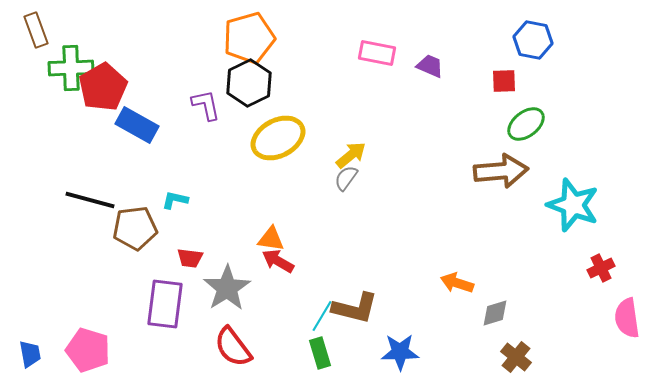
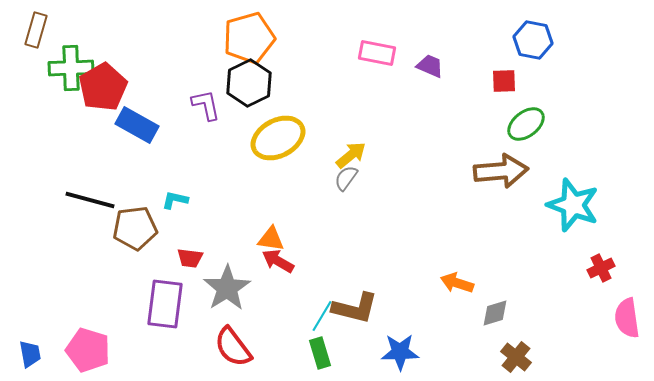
brown rectangle: rotated 36 degrees clockwise
